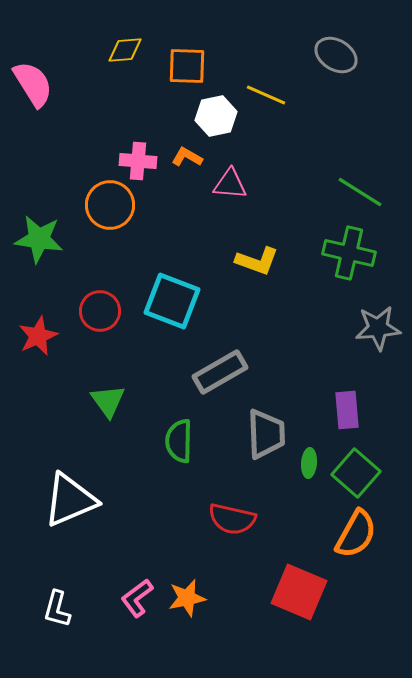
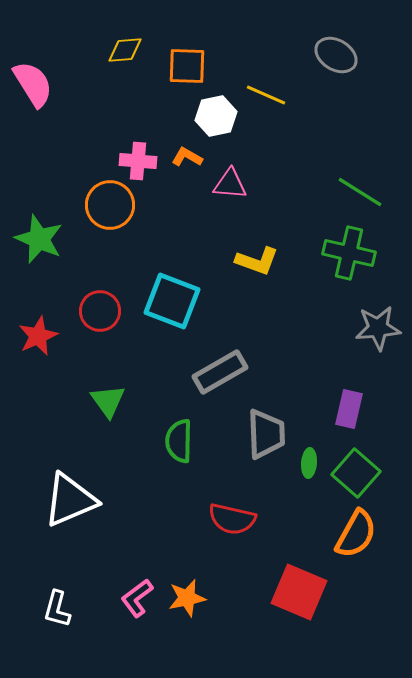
green star: rotated 15 degrees clockwise
purple rectangle: moved 2 px right, 1 px up; rotated 18 degrees clockwise
